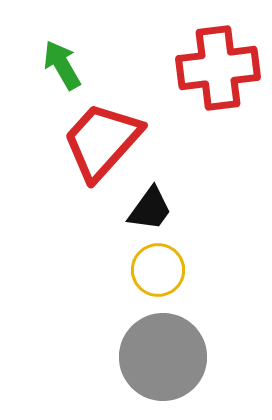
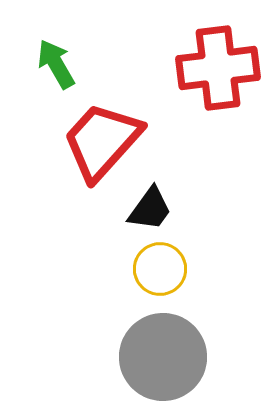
green arrow: moved 6 px left, 1 px up
yellow circle: moved 2 px right, 1 px up
